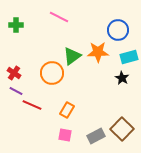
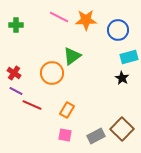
orange star: moved 12 px left, 32 px up
